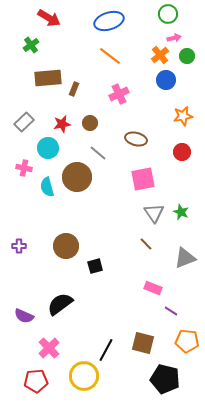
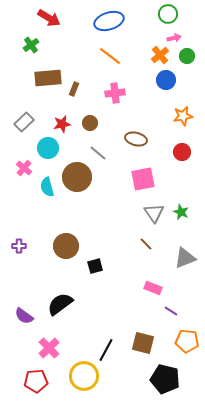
pink cross at (119, 94): moved 4 px left, 1 px up; rotated 18 degrees clockwise
pink cross at (24, 168): rotated 28 degrees clockwise
purple semicircle at (24, 316): rotated 12 degrees clockwise
